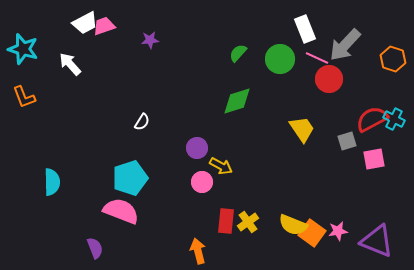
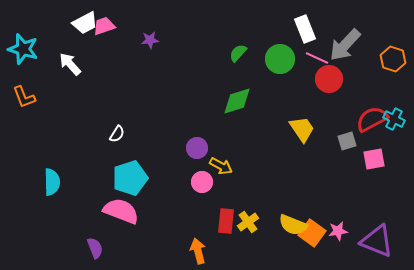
white semicircle: moved 25 px left, 12 px down
